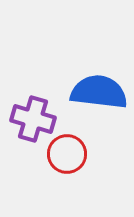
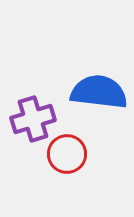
purple cross: rotated 33 degrees counterclockwise
